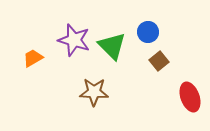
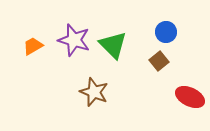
blue circle: moved 18 px right
green triangle: moved 1 px right, 1 px up
orange trapezoid: moved 12 px up
brown star: rotated 20 degrees clockwise
red ellipse: rotated 44 degrees counterclockwise
